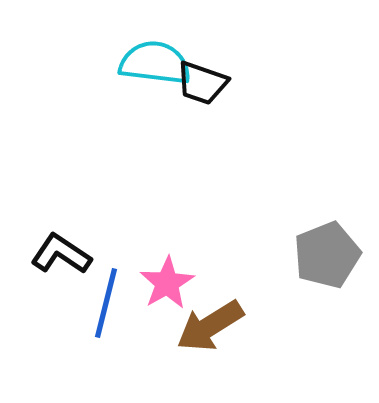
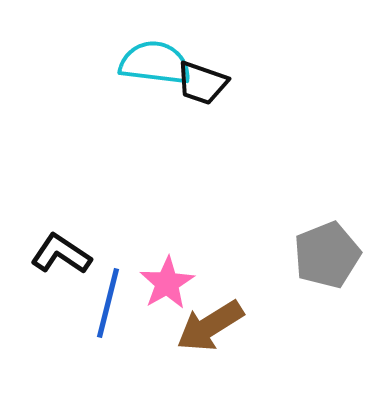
blue line: moved 2 px right
